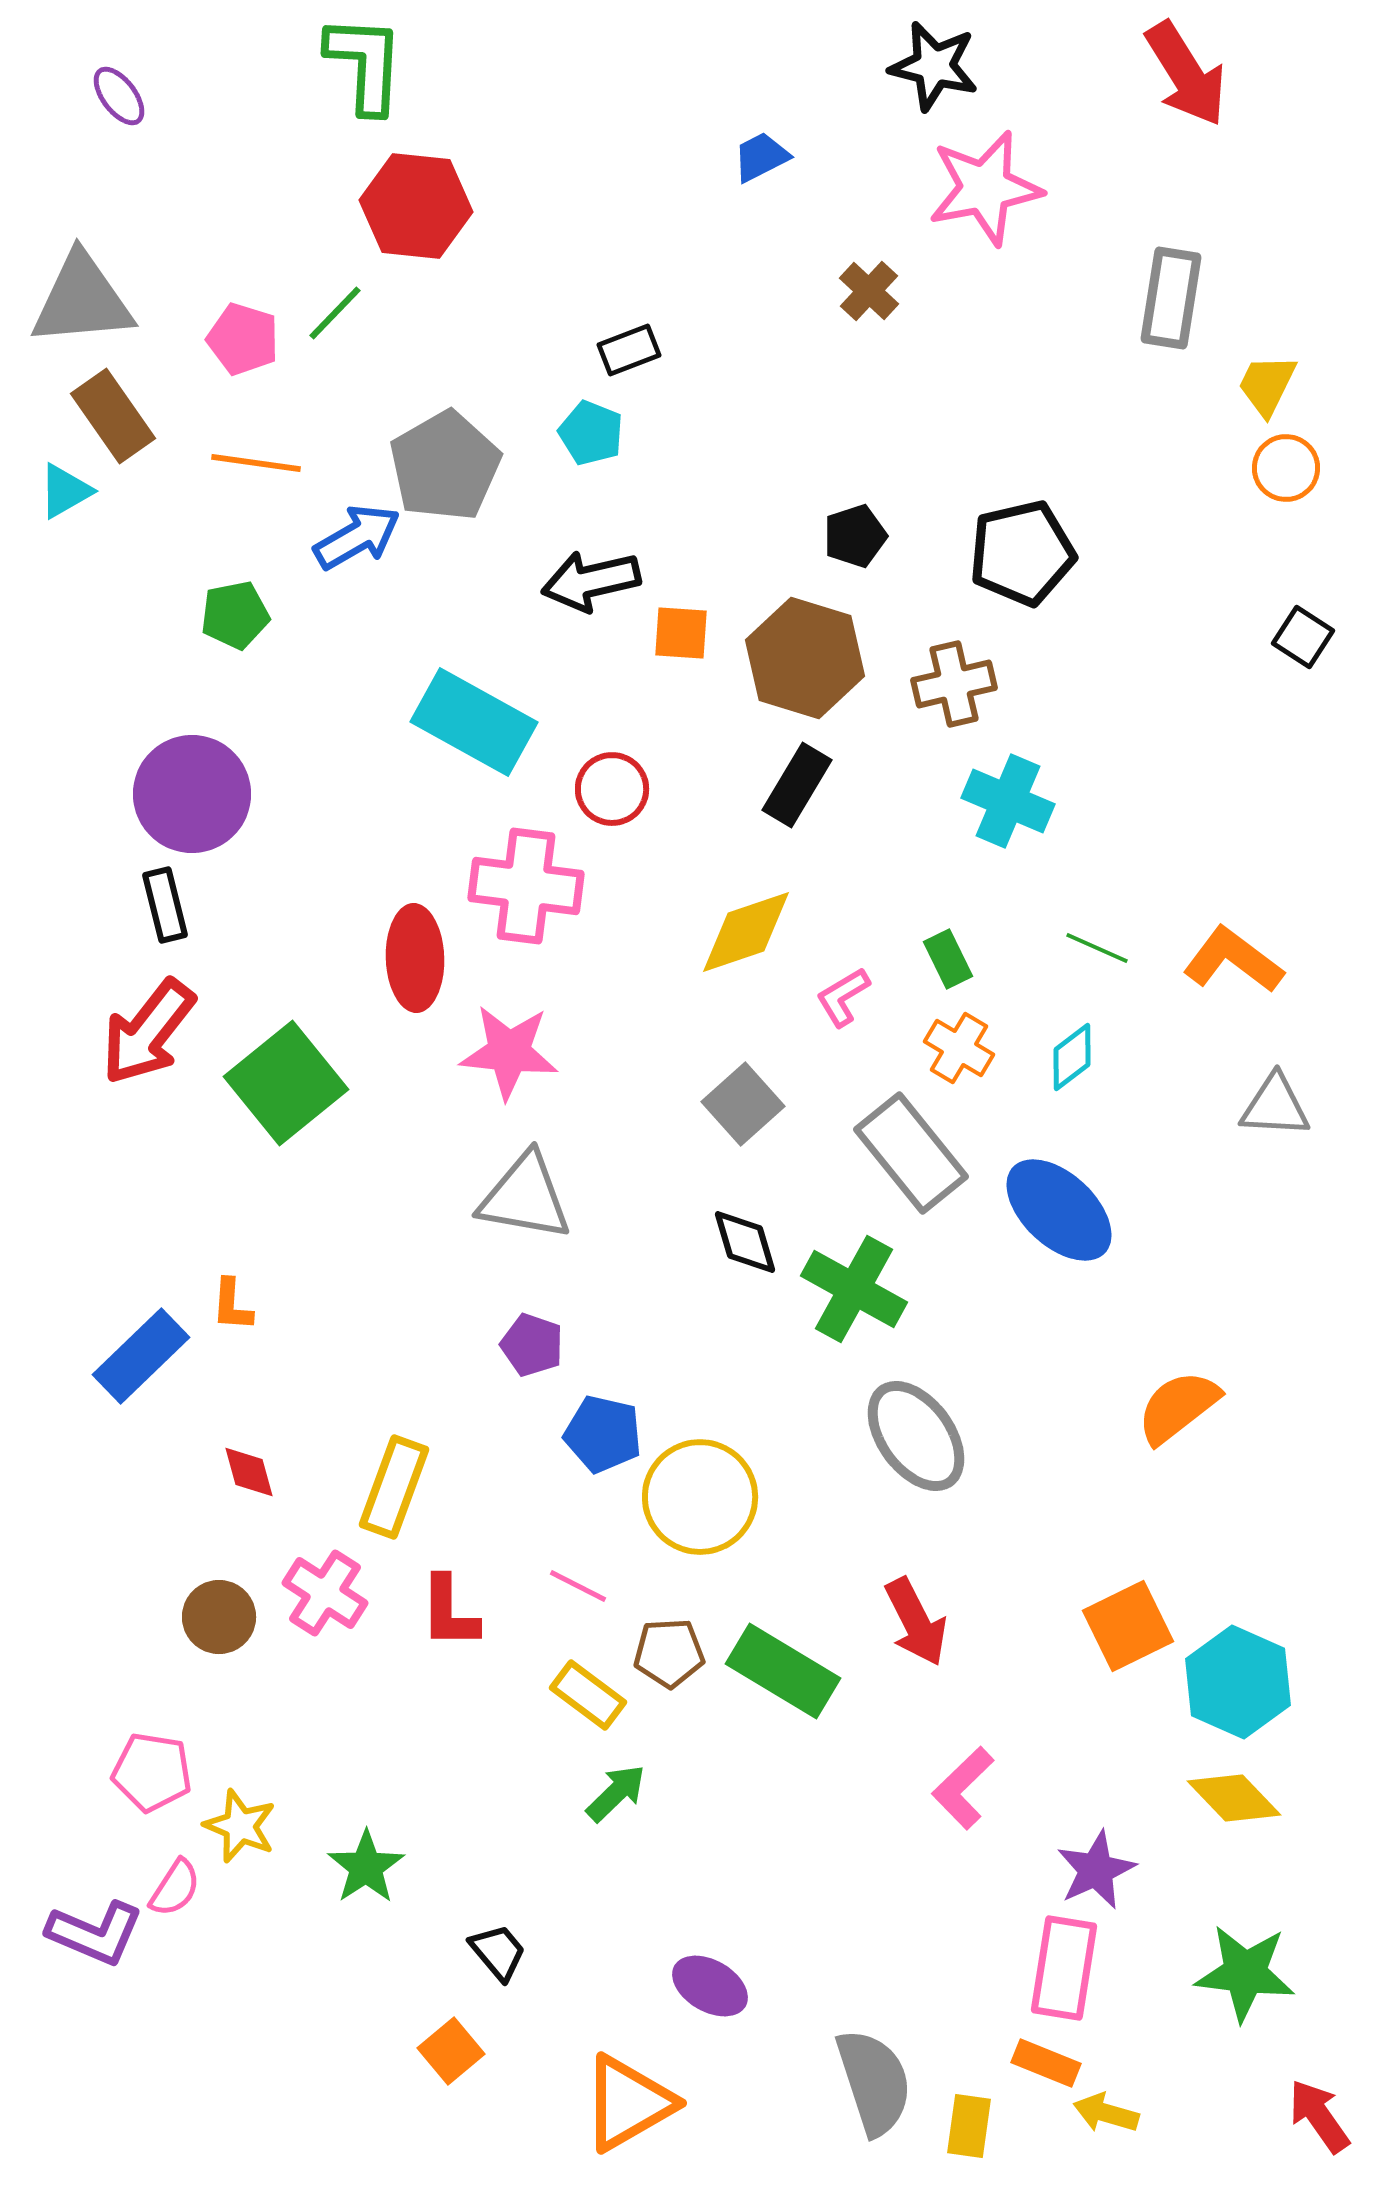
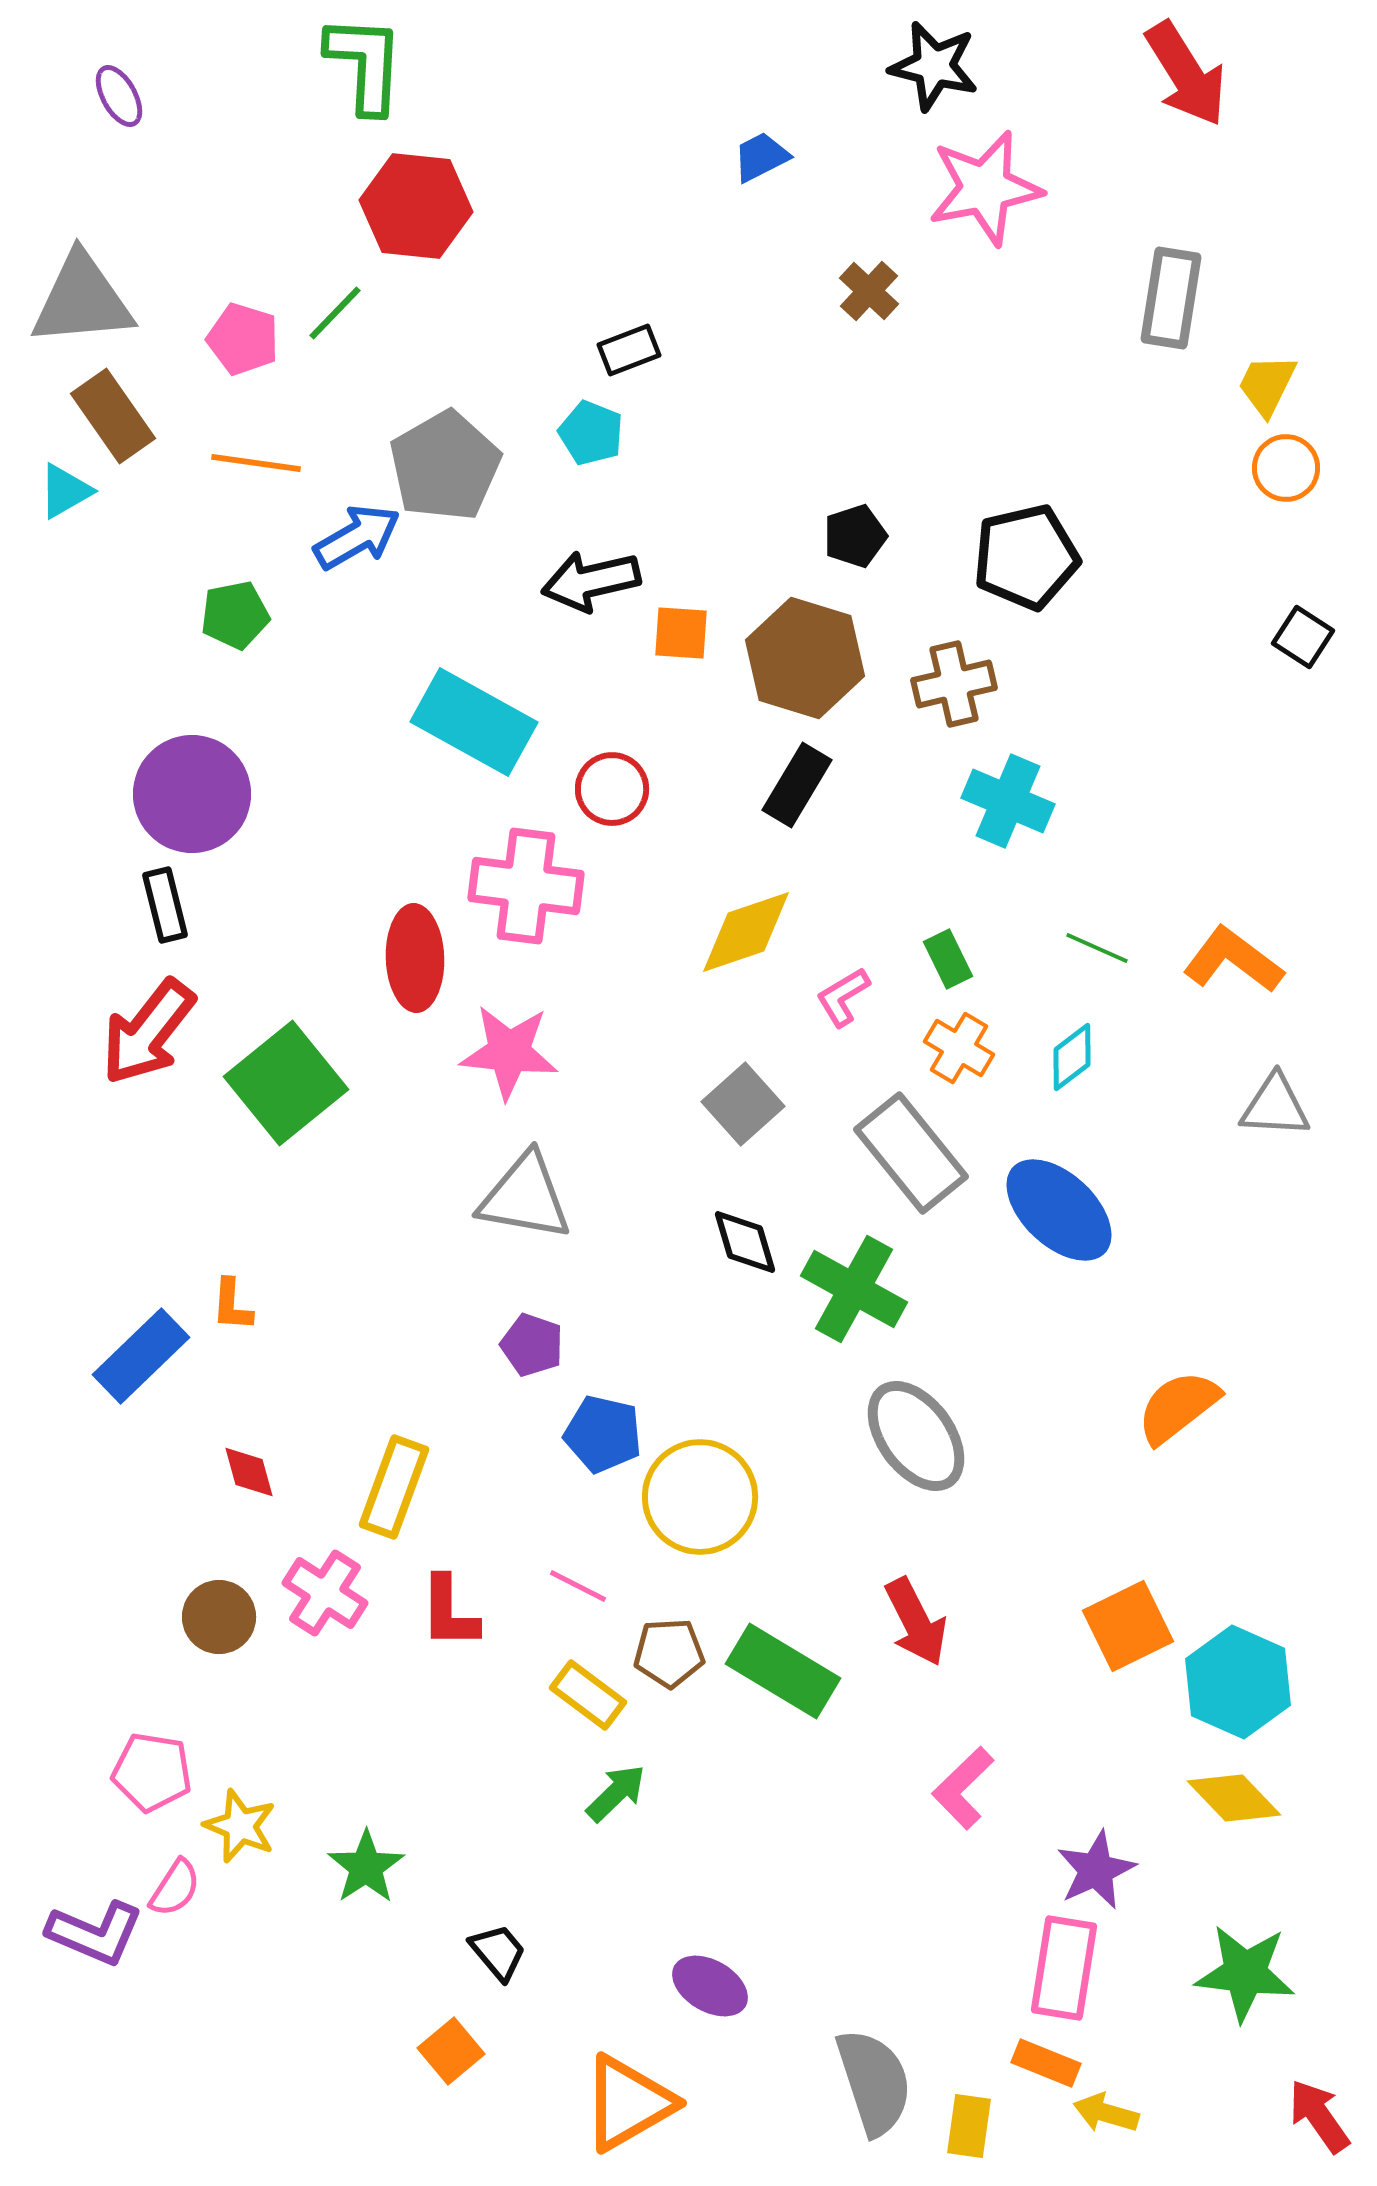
purple ellipse at (119, 96): rotated 8 degrees clockwise
black pentagon at (1022, 553): moved 4 px right, 4 px down
